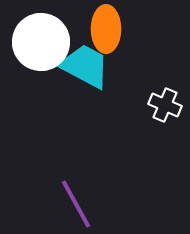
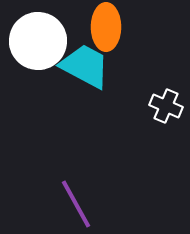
orange ellipse: moved 2 px up
white circle: moved 3 px left, 1 px up
white cross: moved 1 px right, 1 px down
